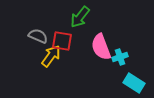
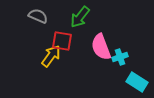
gray semicircle: moved 20 px up
cyan rectangle: moved 3 px right, 1 px up
